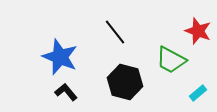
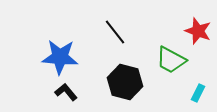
blue star: rotated 18 degrees counterclockwise
cyan rectangle: rotated 24 degrees counterclockwise
